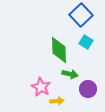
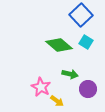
green diamond: moved 5 px up; rotated 48 degrees counterclockwise
yellow arrow: rotated 40 degrees clockwise
